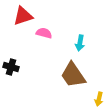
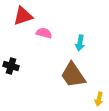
black cross: moved 1 px up
